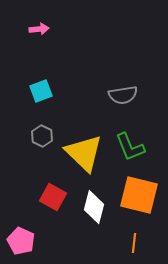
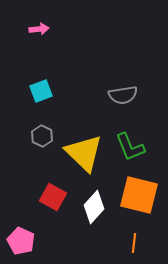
white diamond: rotated 28 degrees clockwise
